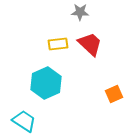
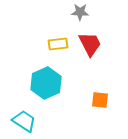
red trapezoid: rotated 20 degrees clockwise
orange square: moved 14 px left, 6 px down; rotated 30 degrees clockwise
